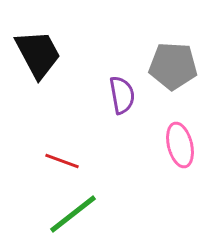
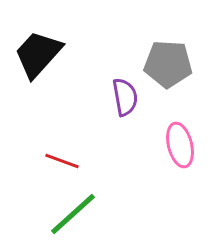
black trapezoid: rotated 110 degrees counterclockwise
gray pentagon: moved 5 px left, 2 px up
purple semicircle: moved 3 px right, 2 px down
green line: rotated 4 degrees counterclockwise
